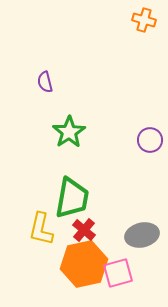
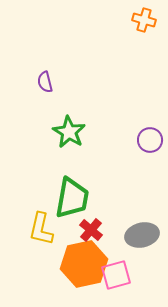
green star: rotated 8 degrees counterclockwise
red cross: moved 7 px right
pink square: moved 2 px left, 2 px down
